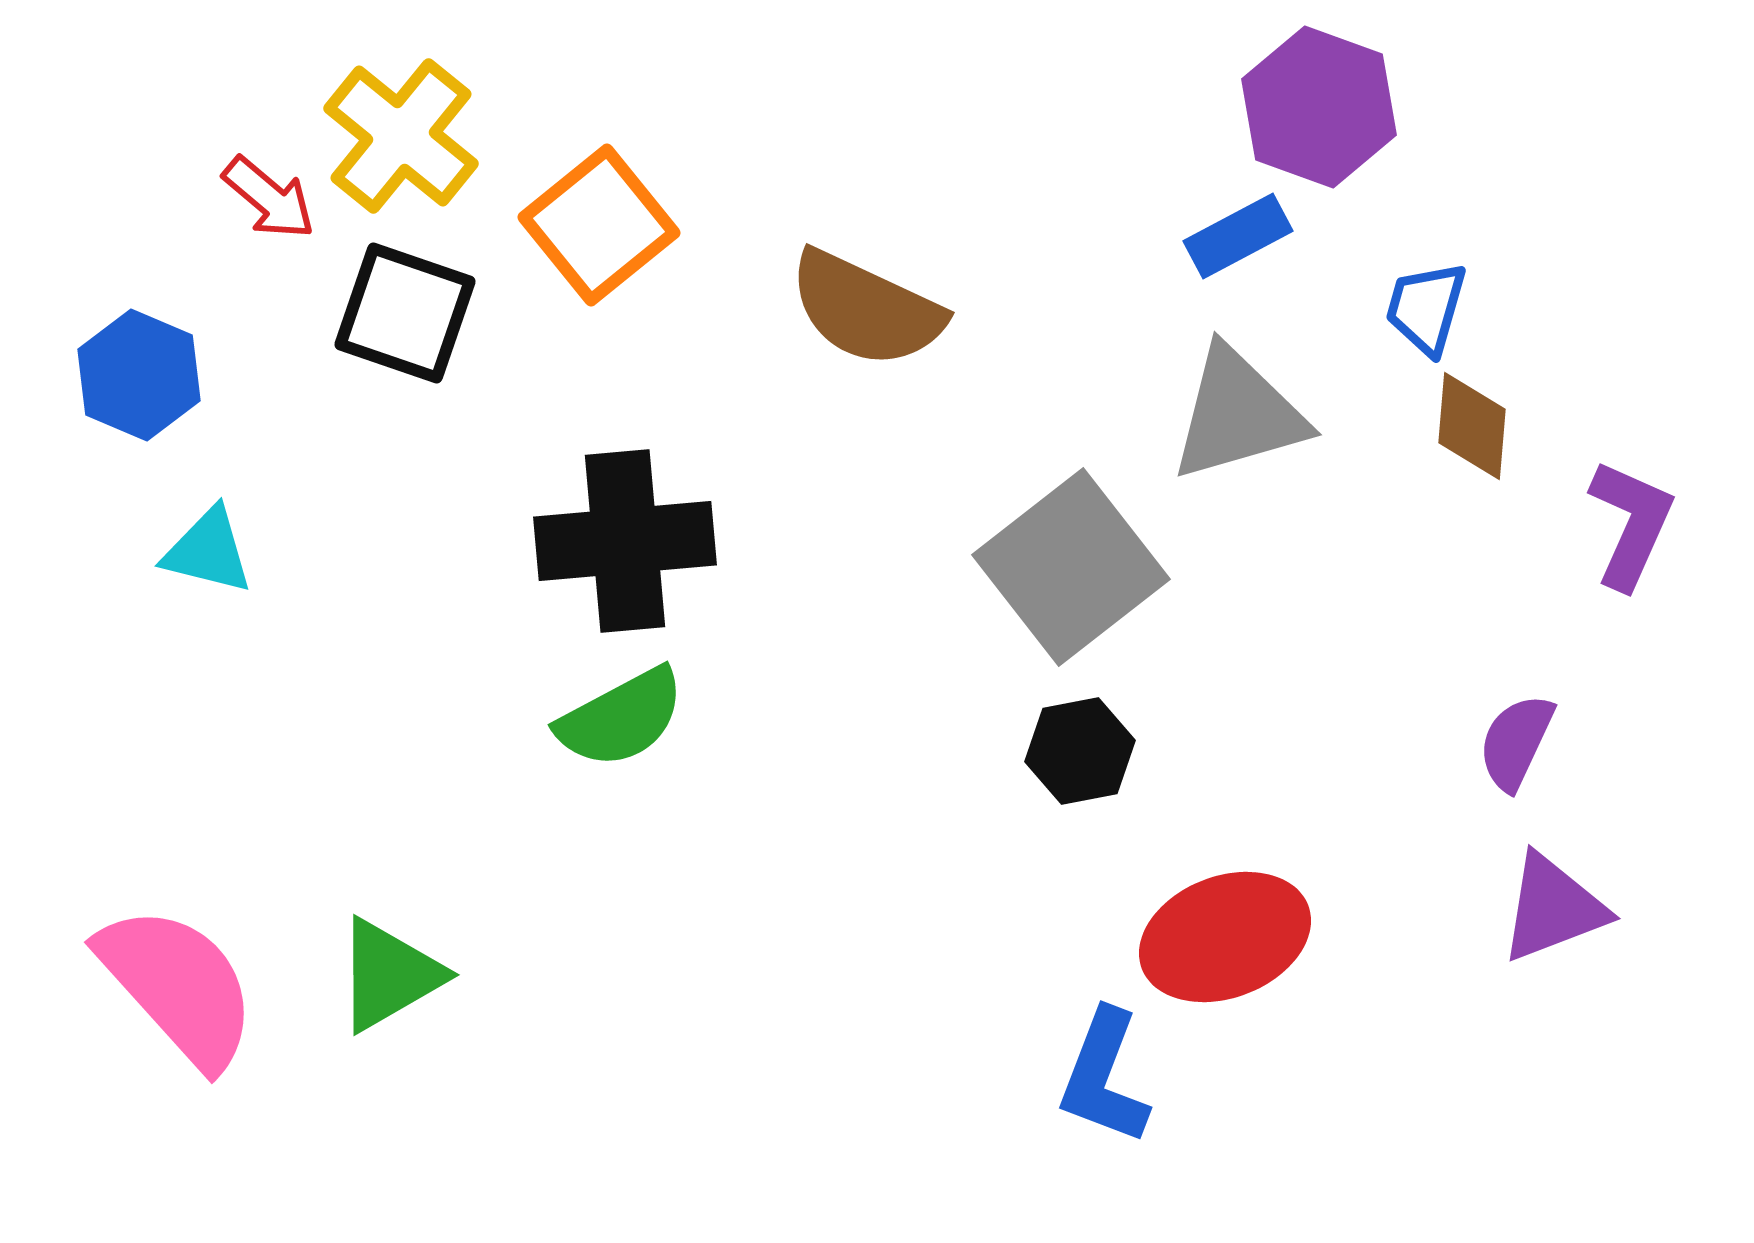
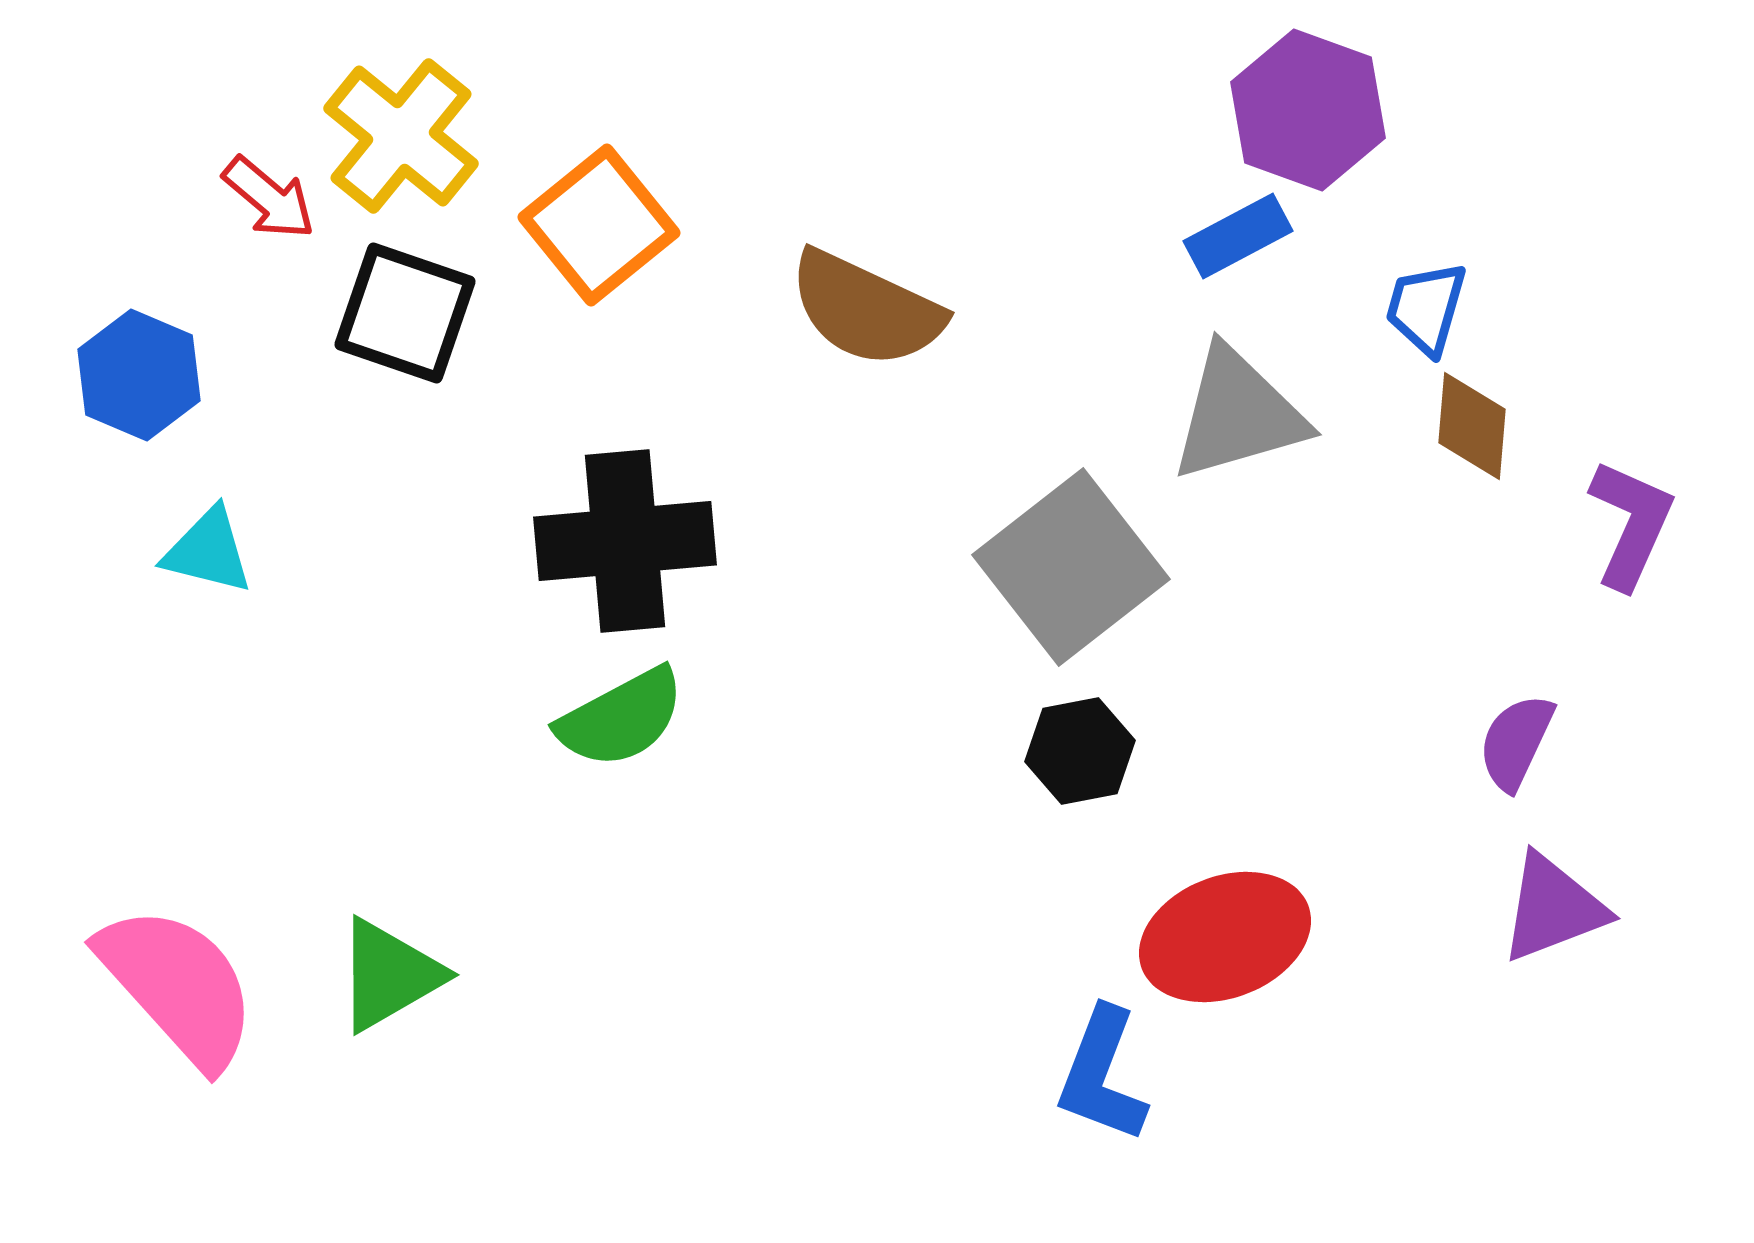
purple hexagon: moved 11 px left, 3 px down
blue L-shape: moved 2 px left, 2 px up
